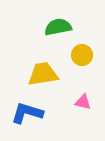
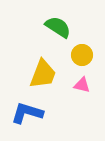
green semicircle: rotated 44 degrees clockwise
yellow trapezoid: rotated 120 degrees clockwise
pink triangle: moved 1 px left, 17 px up
